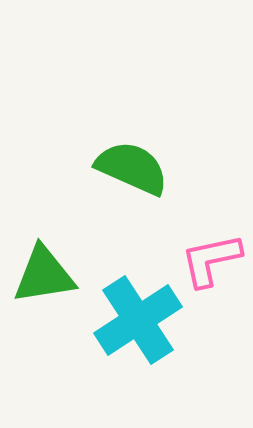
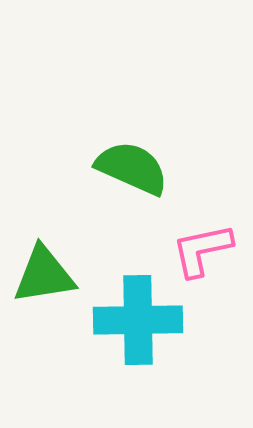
pink L-shape: moved 9 px left, 10 px up
cyan cross: rotated 32 degrees clockwise
